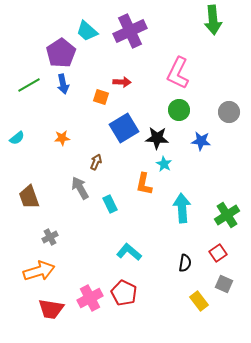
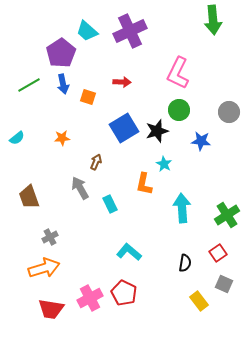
orange square: moved 13 px left
black star: moved 7 px up; rotated 20 degrees counterclockwise
orange arrow: moved 5 px right, 3 px up
